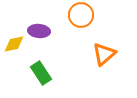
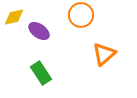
purple ellipse: rotated 30 degrees clockwise
yellow diamond: moved 27 px up
